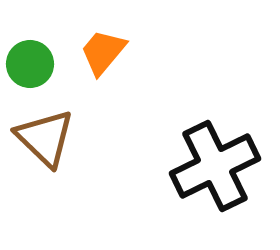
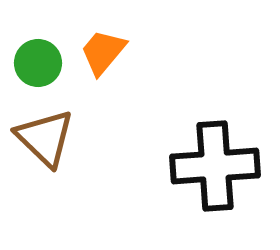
green circle: moved 8 px right, 1 px up
black cross: rotated 22 degrees clockwise
